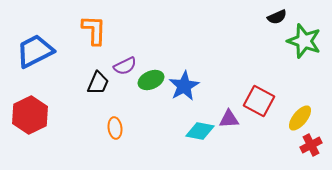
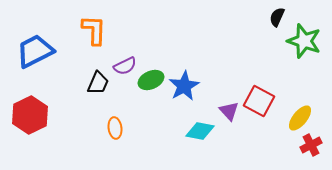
black semicircle: rotated 138 degrees clockwise
purple triangle: moved 8 px up; rotated 50 degrees clockwise
